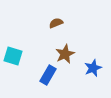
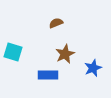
cyan square: moved 4 px up
blue rectangle: rotated 60 degrees clockwise
